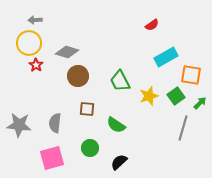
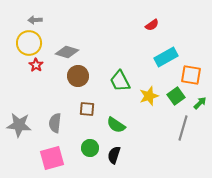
black semicircle: moved 5 px left, 7 px up; rotated 30 degrees counterclockwise
